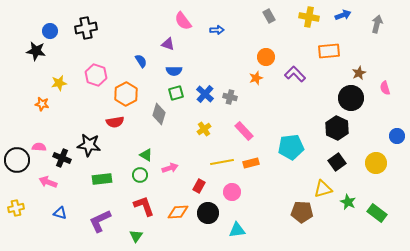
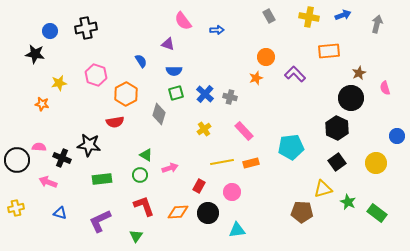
black star at (36, 51): moved 1 px left, 3 px down
